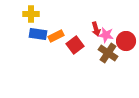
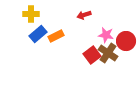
red arrow: moved 12 px left, 14 px up; rotated 88 degrees clockwise
blue rectangle: rotated 48 degrees counterclockwise
red square: moved 17 px right, 10 px down
